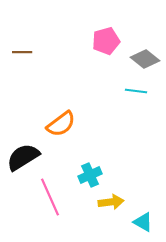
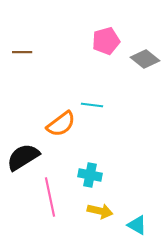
cyan line: moved 44 px left, 14 px down
cyan cross: rotated 35 degrees clockwise
pink line: rotated 12 degrees clockwise
yellow arrow: moved 11 px left, 9 px down; rotated 20 degrees clockwise
cyan triangle: moved 6 px left, 3 px down
